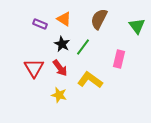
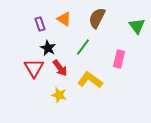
brown semicircle: moved 2 px left, 1 px up
purple rectangle: rotated 48 degrees clockwise
black star: moved 14 px left, 4 px down
